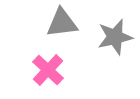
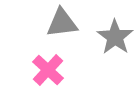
gray star: rotated 24 degrees counterclockwise
